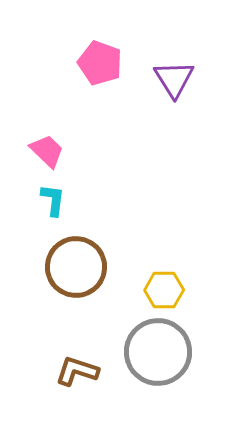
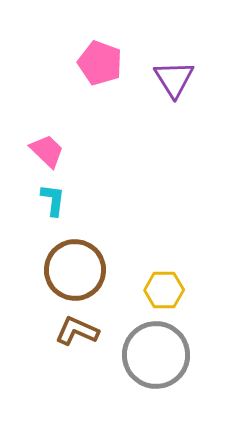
brown circle: moved 1 px left, 3 px down
gray circle: moved 2 px left, 3 px down
brown L-shape: moved 40 px up; rotated 6 degrees clockwise
